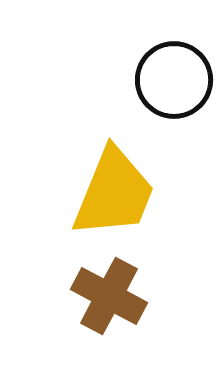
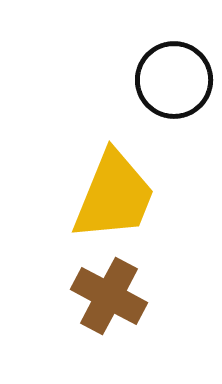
yellow trapezoid: moved 3 px down
